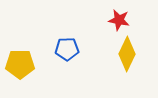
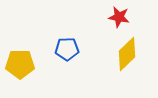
red star: moved 3 px up
yellow diamond: rotated 20 degrees clockwise
